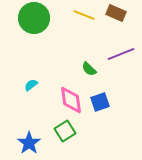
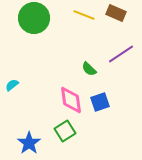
purple line: rotated 12 degrees counterclockwise
cyan semicircle: moved 19 px left
